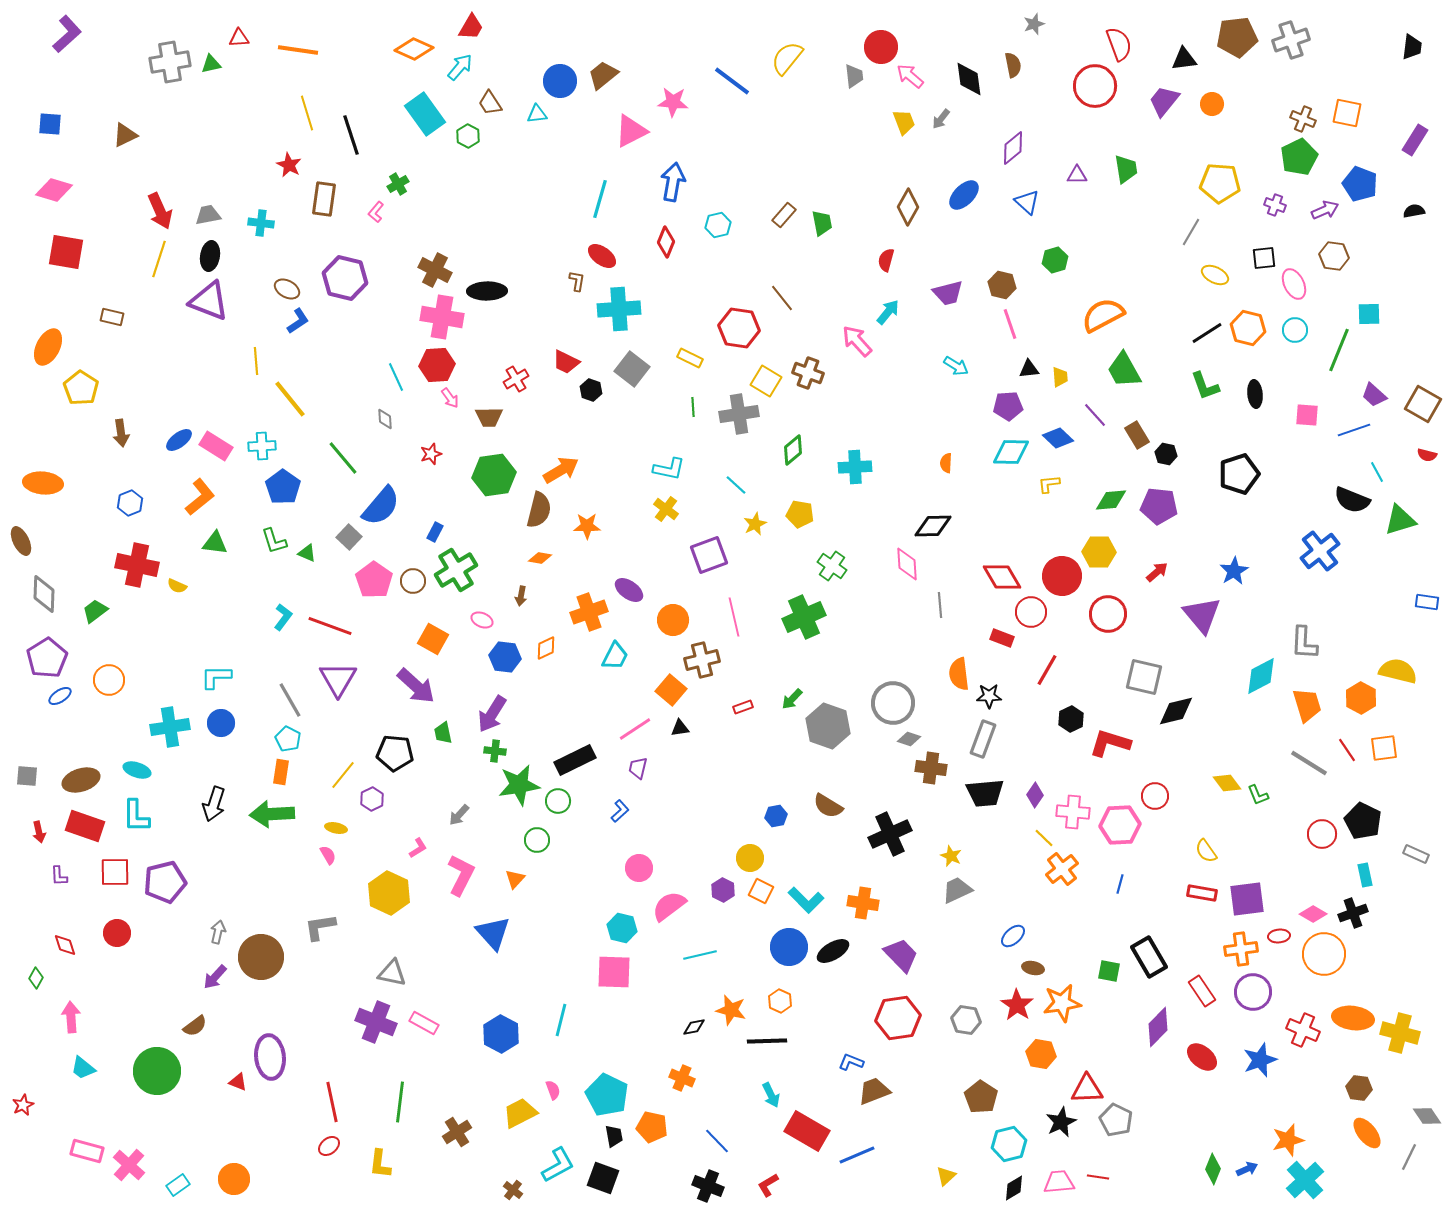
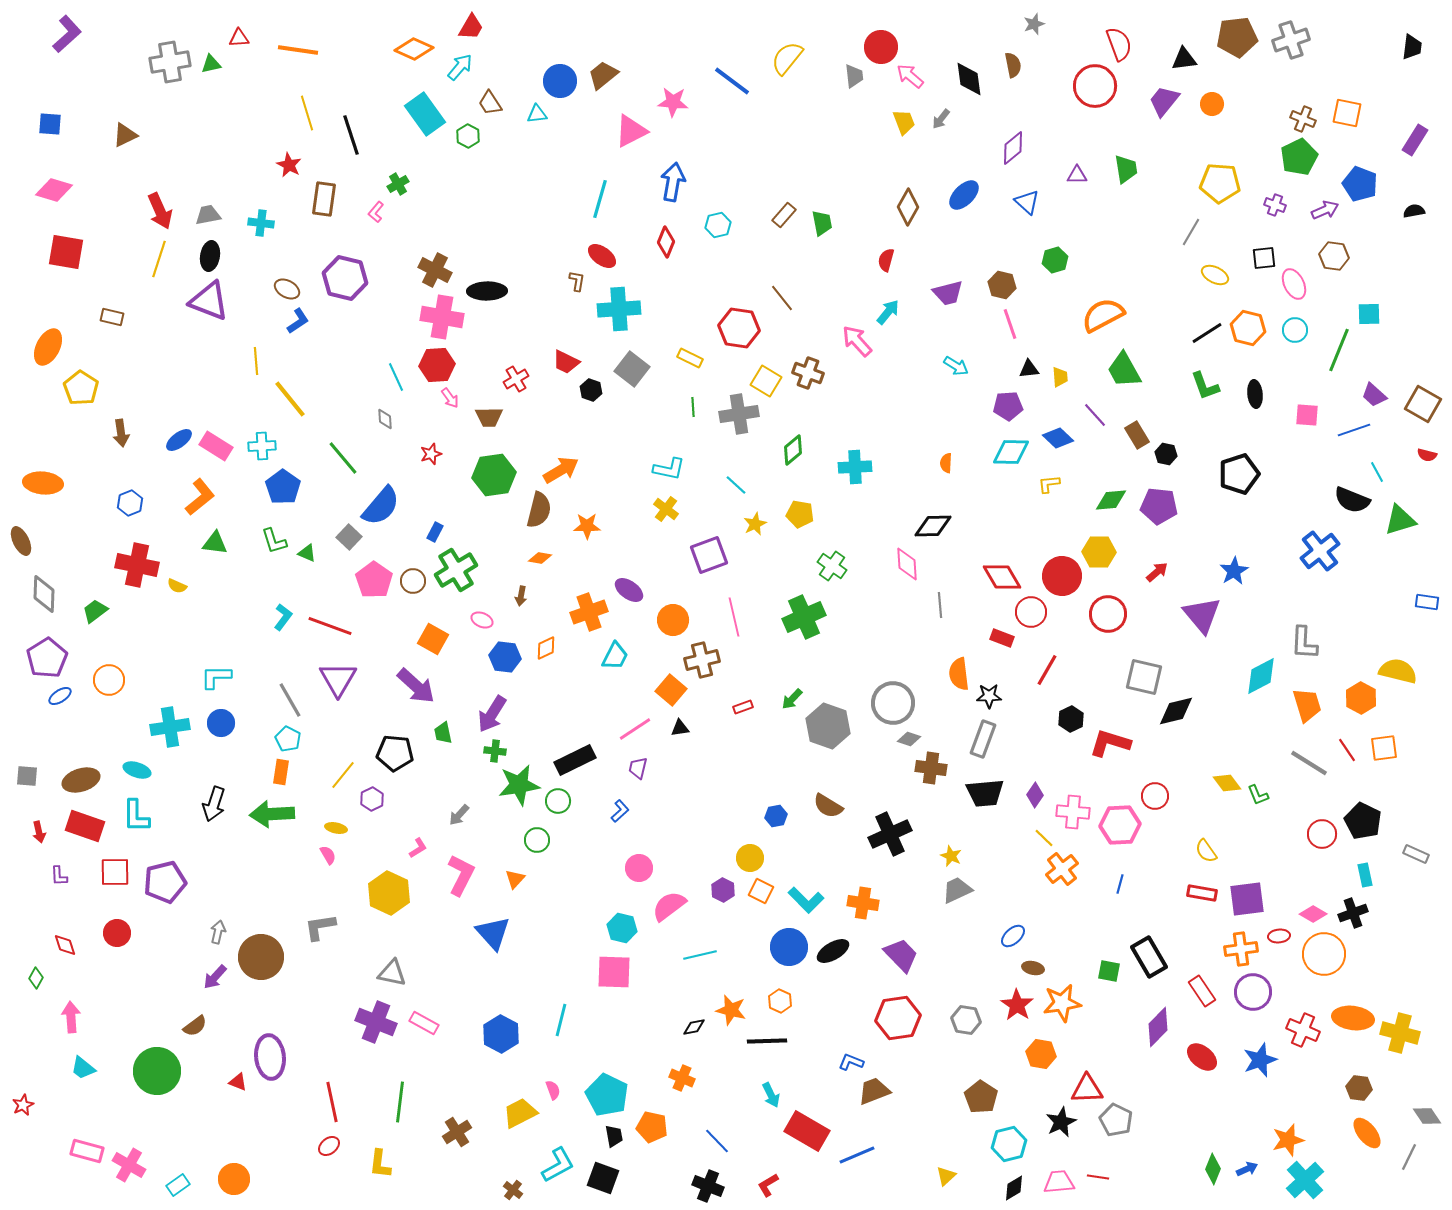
pink cross at (129, 1165): rotated 12 degrees counterclockwise
